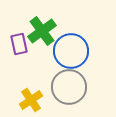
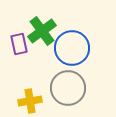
blue circle: moved 1 px right, 3 px up
gray circle: moved 1 px left, 1 px down
yellow cross: moved 1 px left, 1 px down; rotated 25 degrees clockwise
